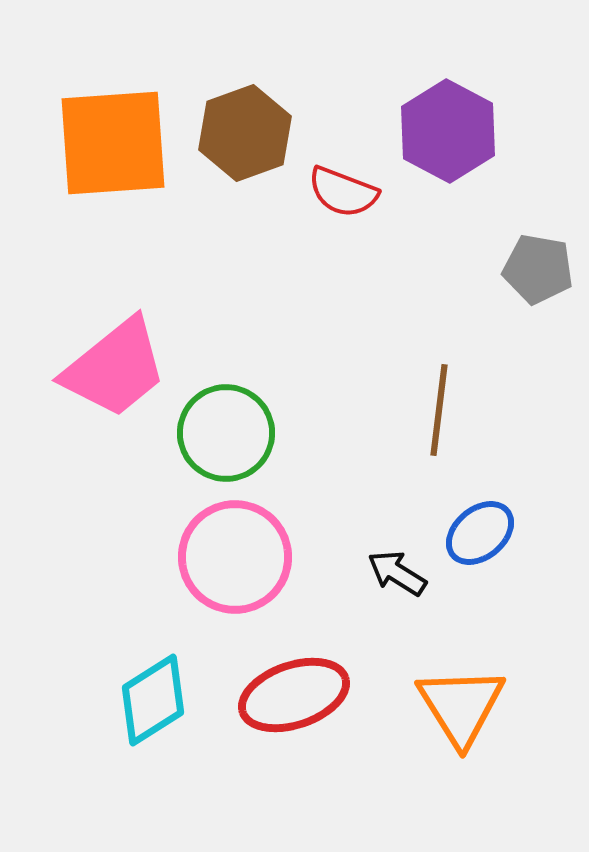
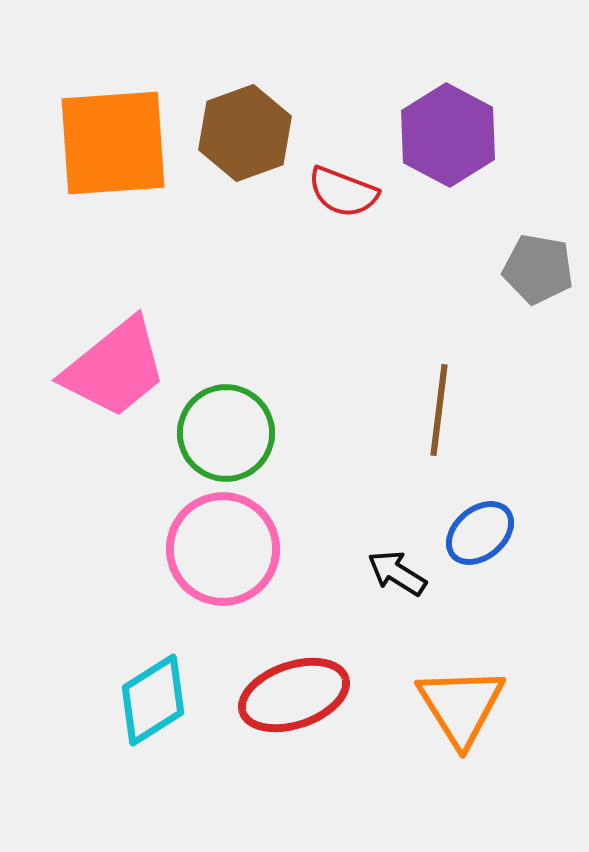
purple hexagon: moved 4 px down
pink circle: moved 12 px left, 8 px up
